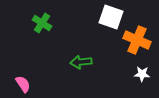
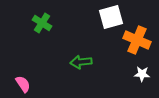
white square: rotated 35 degrees counterclockwise
